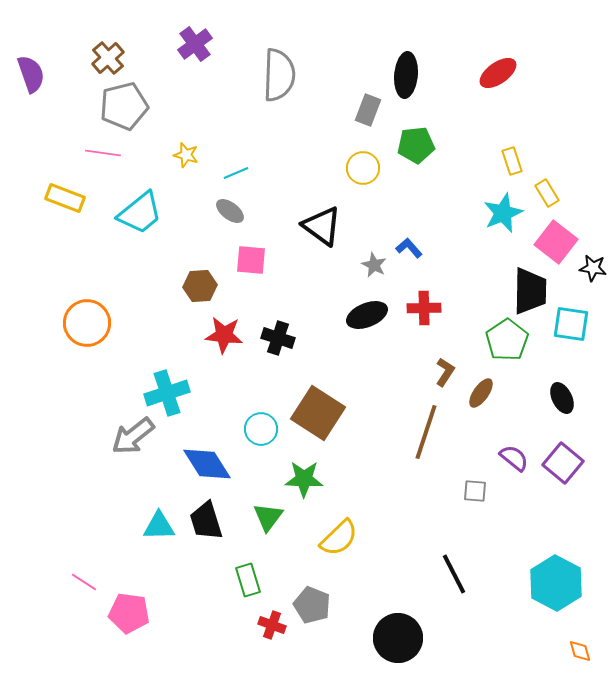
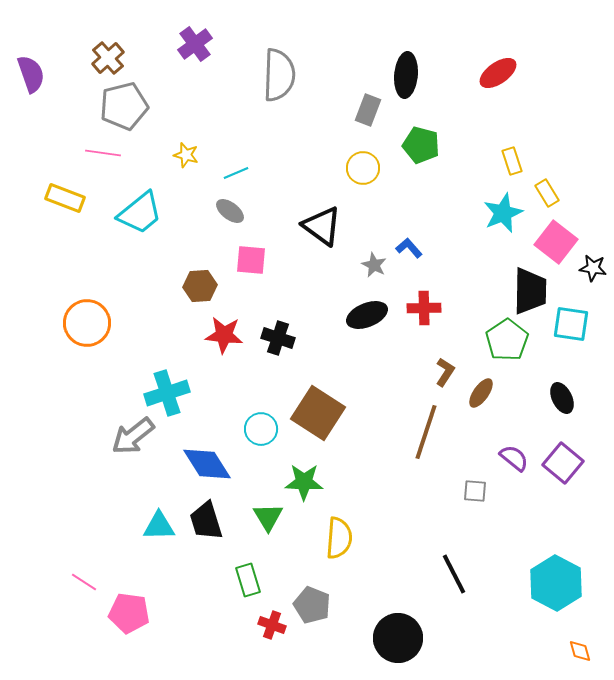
green pentagon at (416, 145): moved 5 px right; rotated 21 degrees clockwise
green star at (304, 479): moved 3 px down
green triangle at (268, 517): rotated 8 degrees counterclockwise
yellow semicircle at (339, 538): rotated 42 degrees counterclockwise
